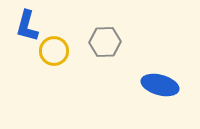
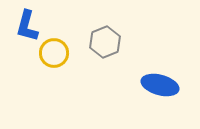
gray hexagon: rotated 20 degrees counterclockwise
yellow circle: moved 2 px down
